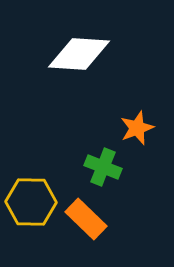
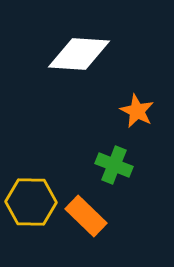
orange star: moved 17 px up; rotated 24 degrees counterclockwise
green cross: moved 11 px right, 2 px up
orange rectangle: moved 3 px up
